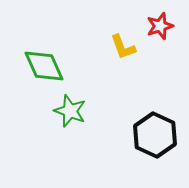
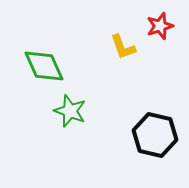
black hexagon: rotated 12 degrees counterclockwise
